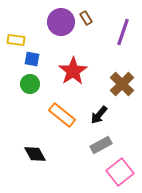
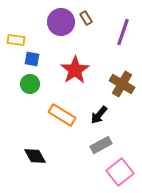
red star: moved 2 px right, 1 px up
brown cross: rotated 15 degrees counterclockwise
orange rectangle: rotated 8 degrees counterclockwise
black diamond: moved 2 px down
